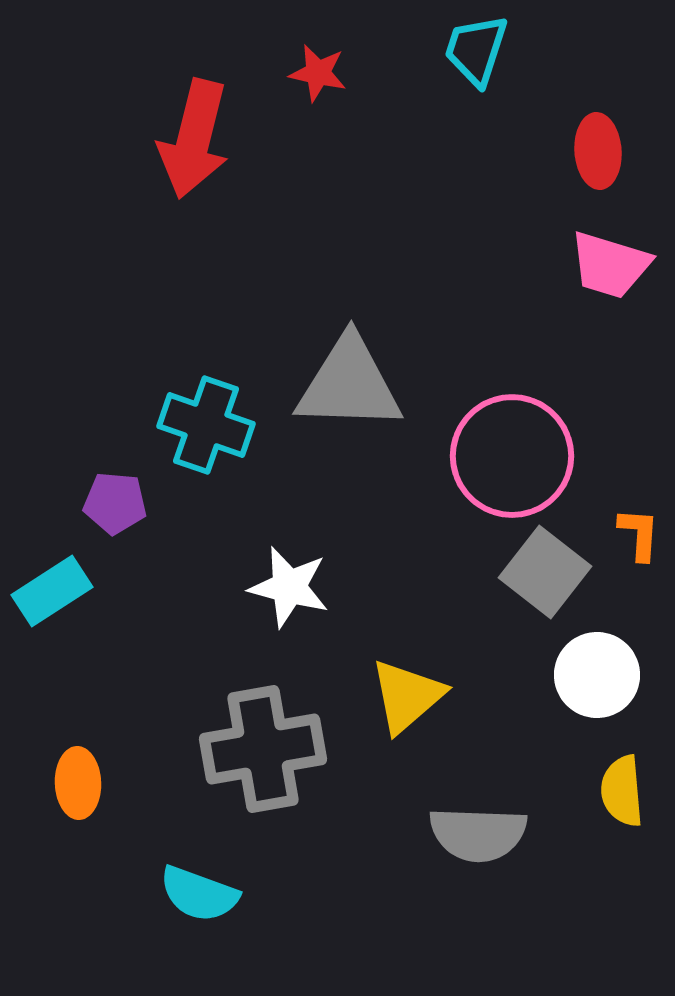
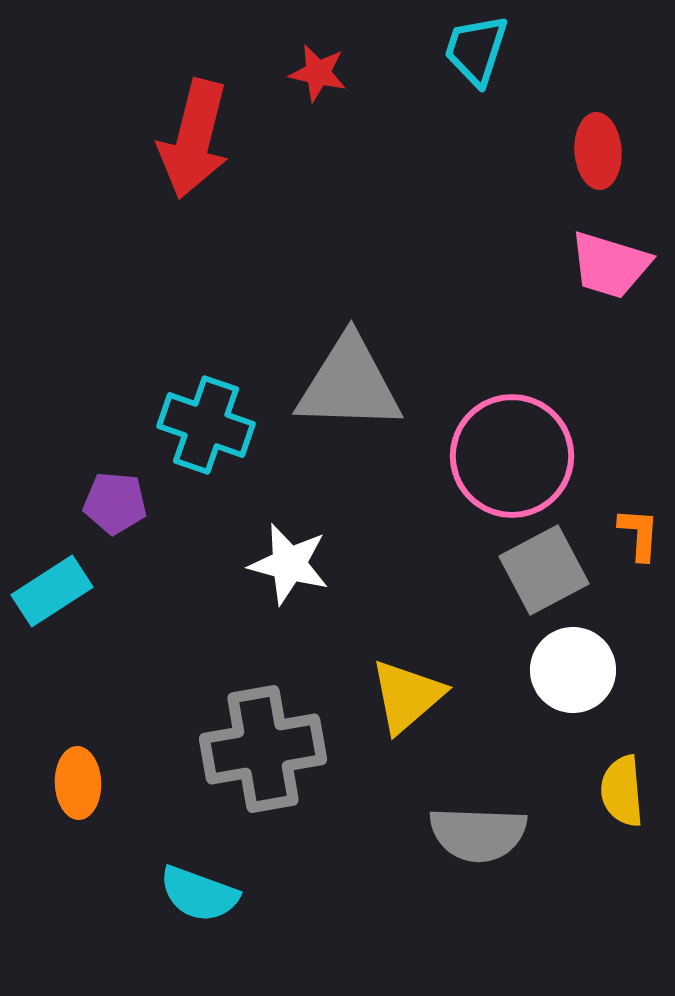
gray square: moved 1 px left, 2 px up; rotated 24 degrees clockwise
white star: moved 23 px up
white circle: moved 24 px left, 5 px up
